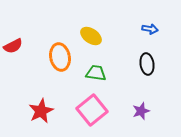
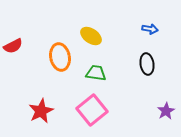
purple star: moved 25 px right; rotated 12 degrees counterclockwise
